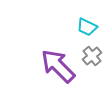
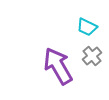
purple arrow: rotated 15 degrees clockwise
